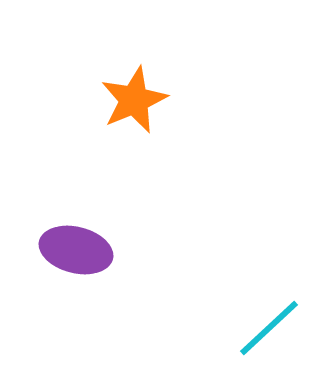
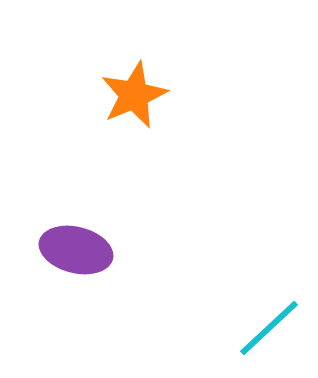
orange star: moved 5 px up
